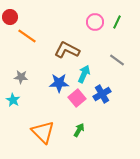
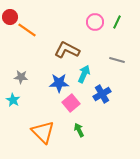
orange line: moved 6 px up
gray line: rotated 21 degrees counterclockwise
pink square: moved 6 px left, 5 px down
green arrow: rotated 56 degrees counterclockwise
